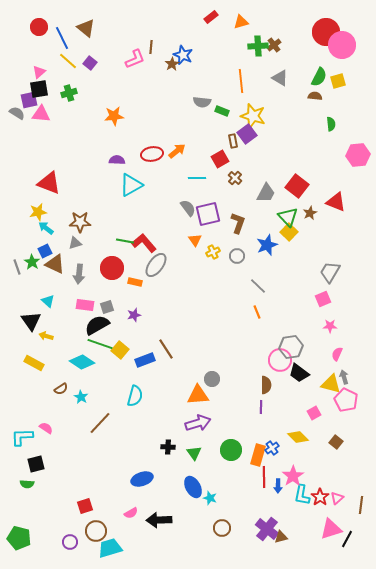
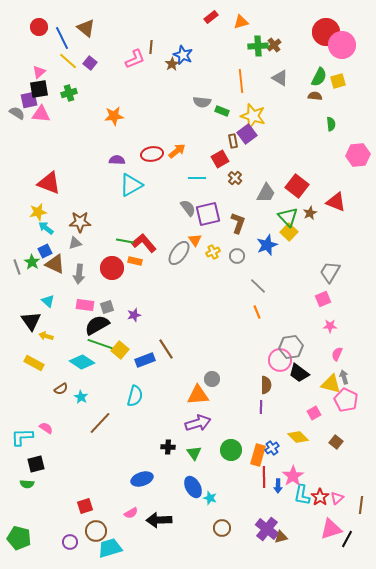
gray ellipse at (156, 265): moved 23 px right, 12 px up
orange rectangle at (135, 282): moved 21 px up
